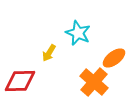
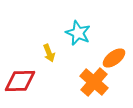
yellow arrow: rotated 54 degrees counterclockwise
